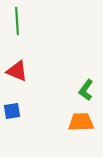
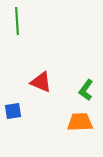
red triangle: moved 24 px right, 11 px down
blue square: moved 1 px right
orange trapezoid: moved 1 px left
